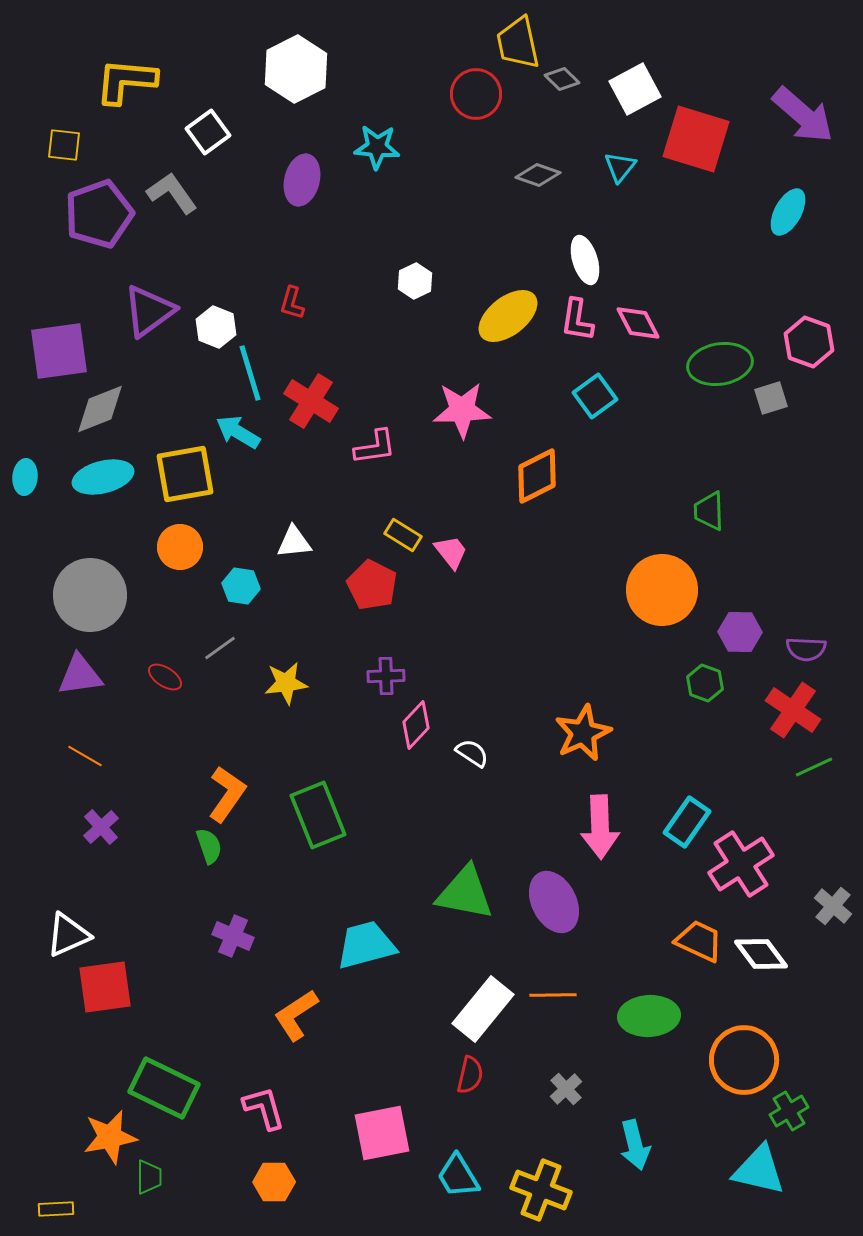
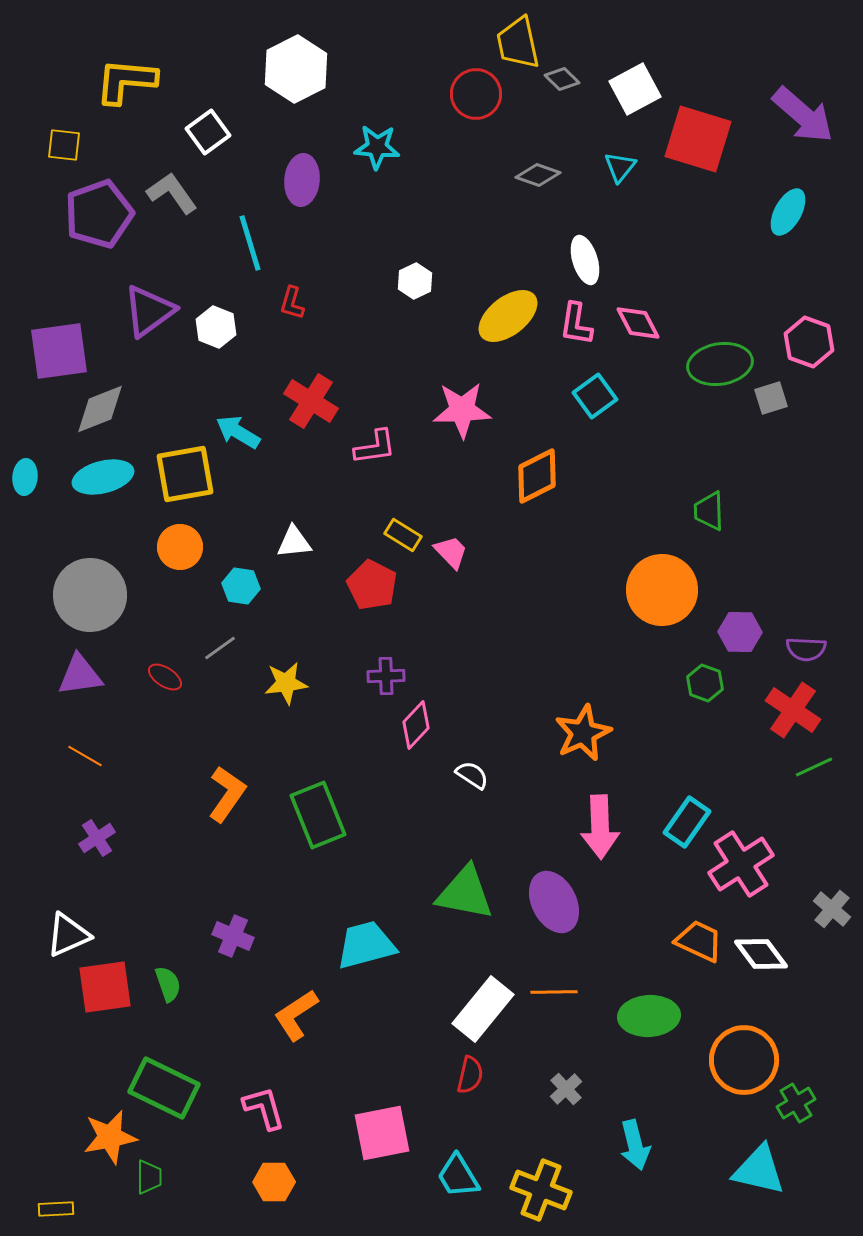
red square at (696, 139): moved 2 px right
purple ellipse at (302, 180): rotated 9 degrees counterclockwise
pink L-shape at (577, 320): moved 1 px left, 4 px down
cyan line at (250, 373): moved 130 px up
pink trapezoid at (451, 552): rotated 6 degrees counterclockwise
white semicircle at (472, 753): moved 22 px down
purple cross at (101, 827): moved 4 px left, 11 px down; rotated 9 degrees clockwise
green semicircle at (209, 846): moved 41 px left, 138 px down
gray cross at (833, 906): moved 1 px left, 3 px down
orange line at (553, 995): moved 1 px right, 3 px up
green cross at (789, 1111): moved 7 px right, 8 px up
